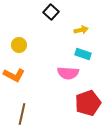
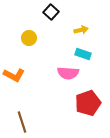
yellow circle: moved 10 px right, 7 px up
brown line: moved 8 px down; rotated 30 degrees counterclockwise
